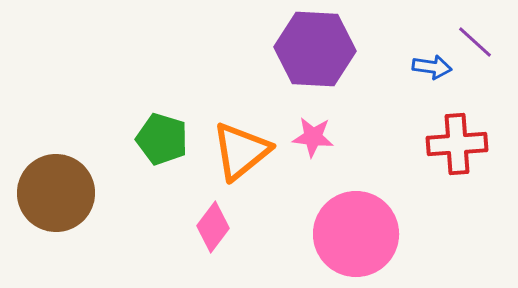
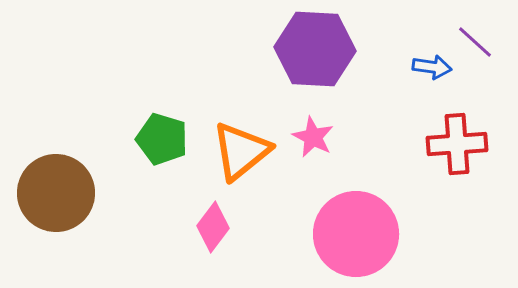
pink star: rotated 21 degrees clockwise
